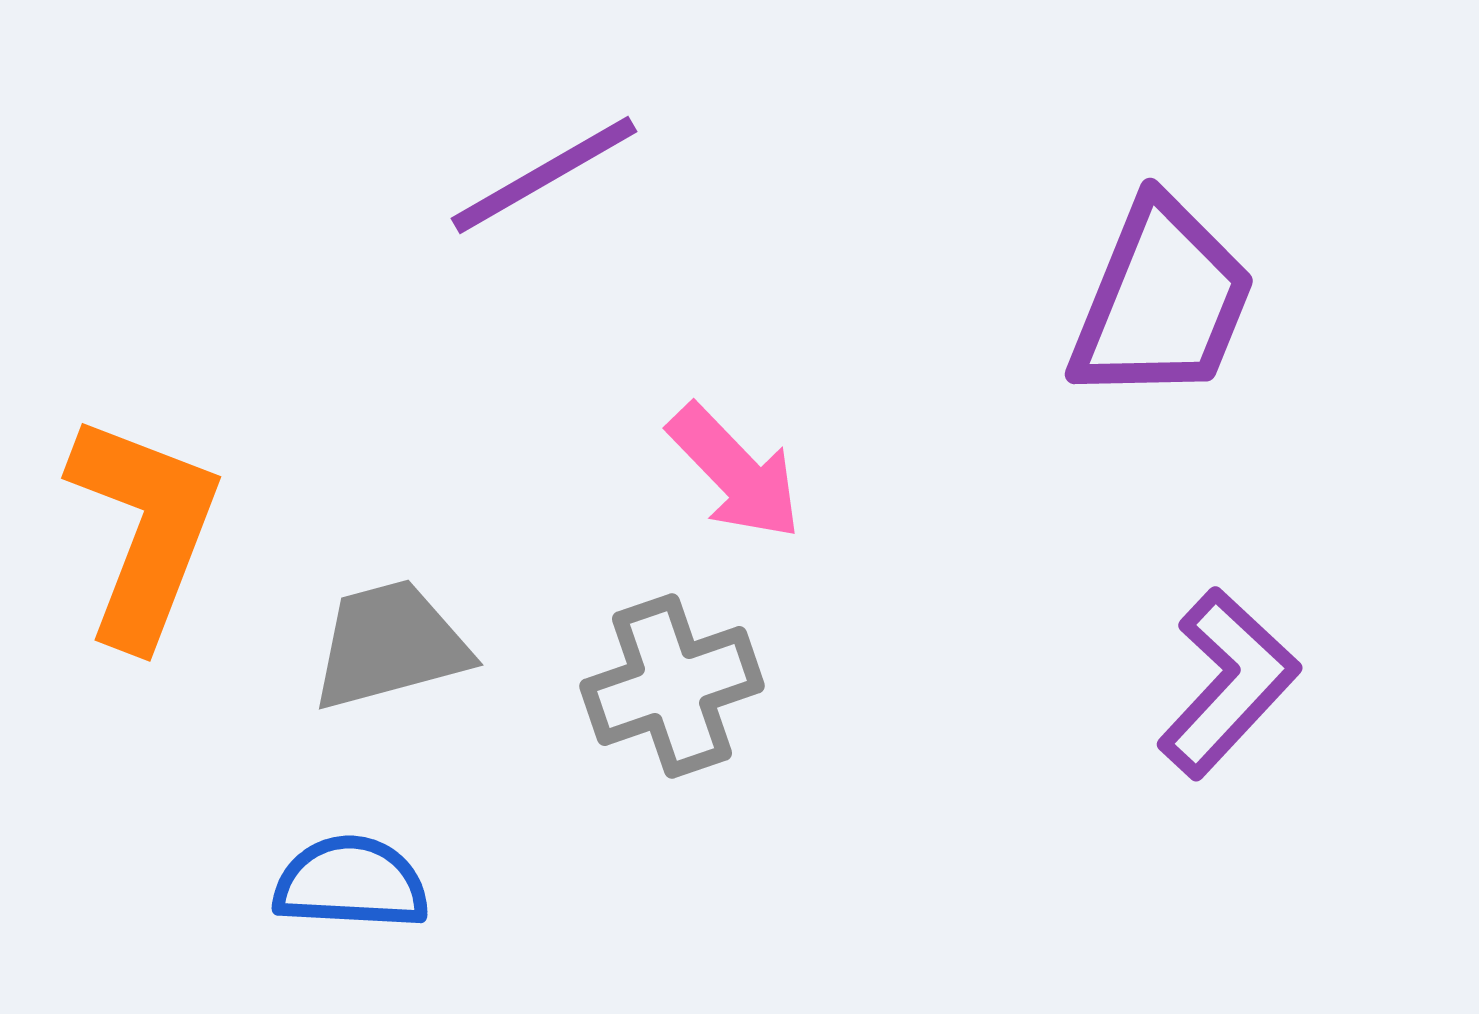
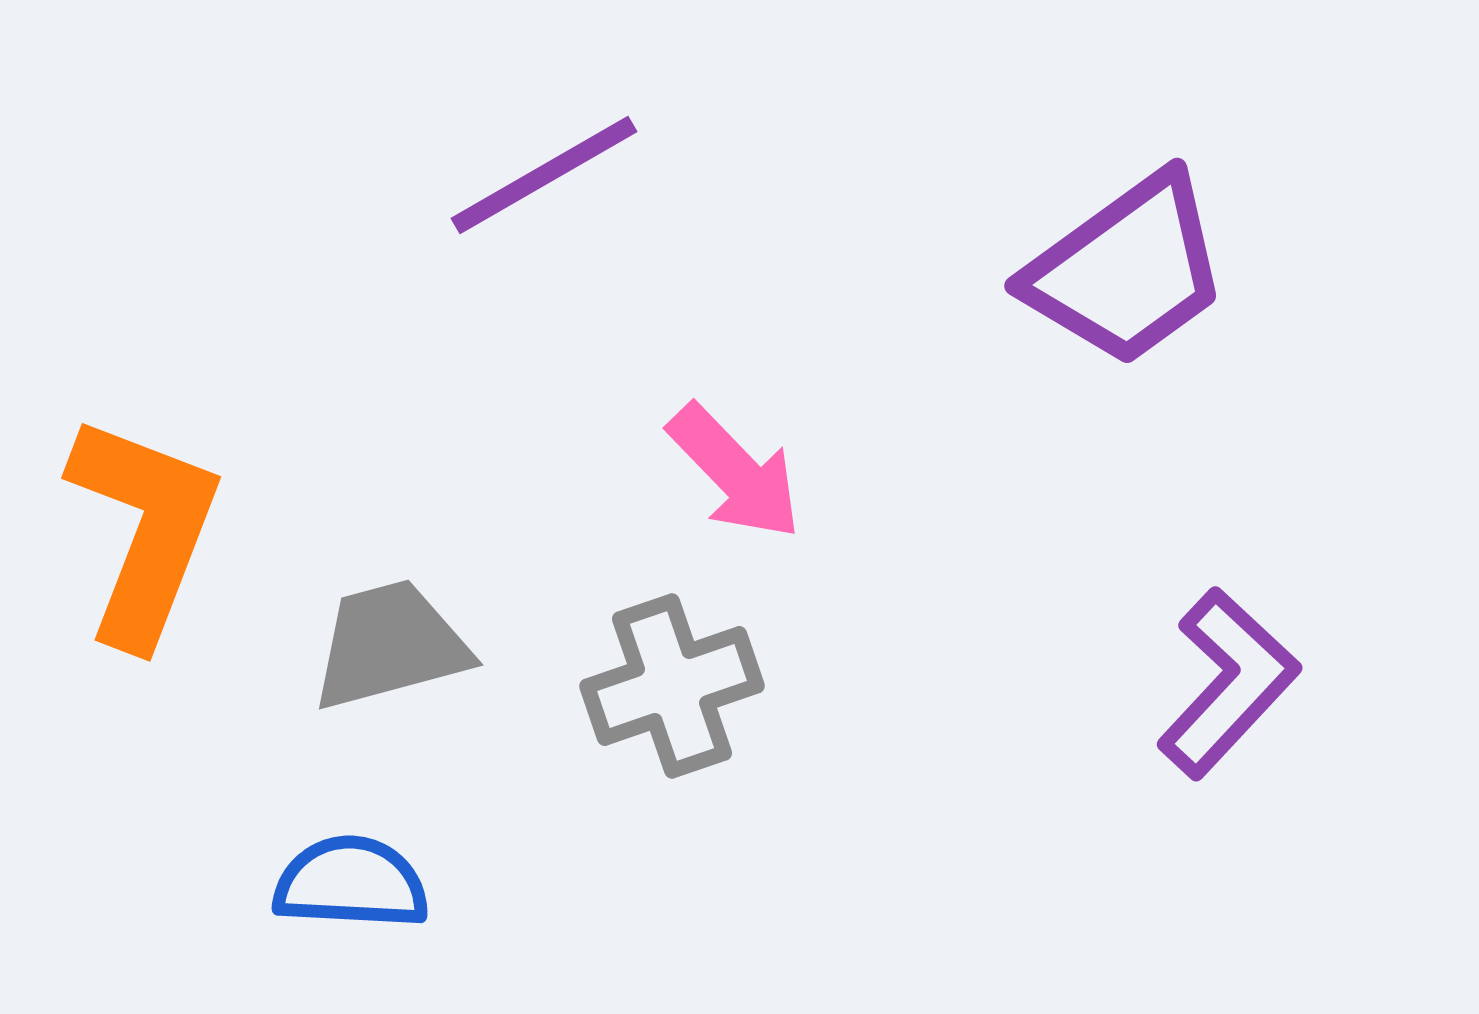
purple trapezoid: moved 35 px left, 31 px up; rotated 32 degrees clockwise
